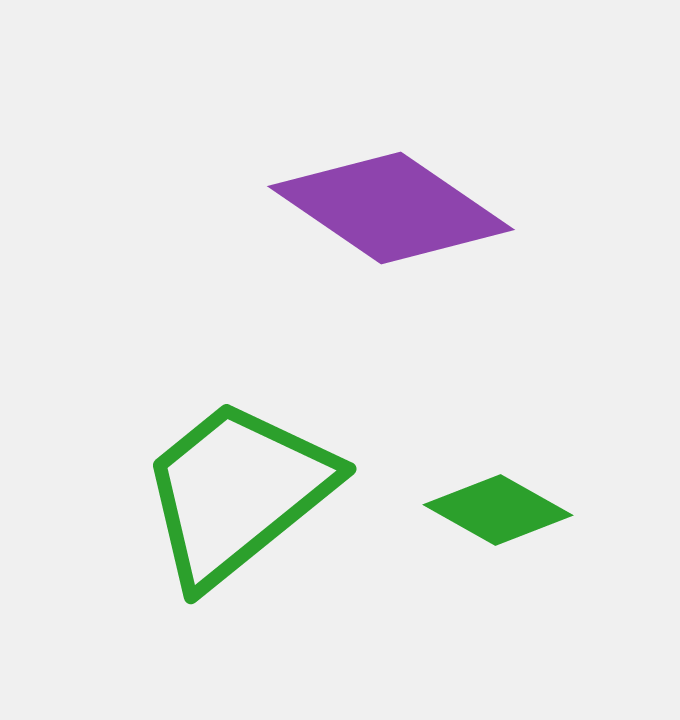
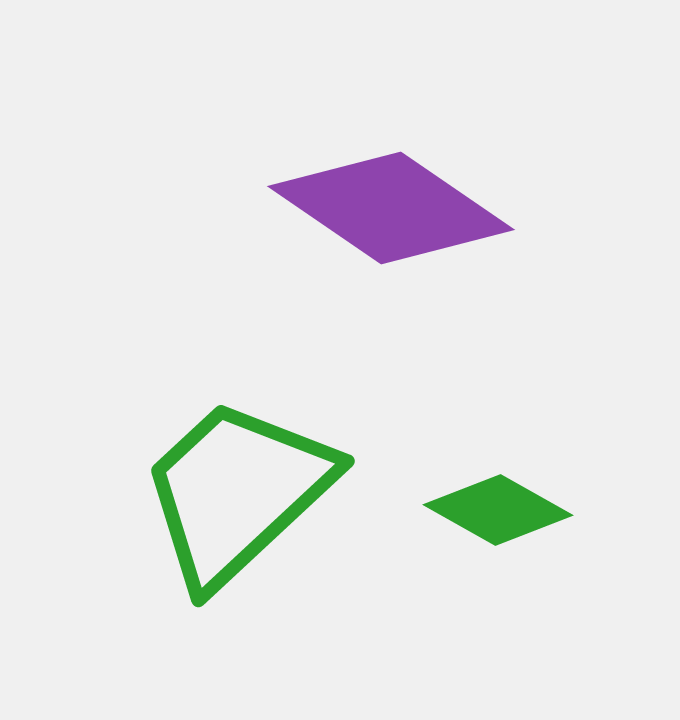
green trapezoid: rotated 4 degrees counterclockwise
